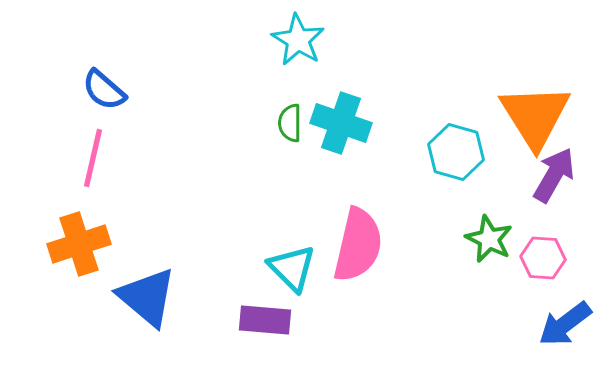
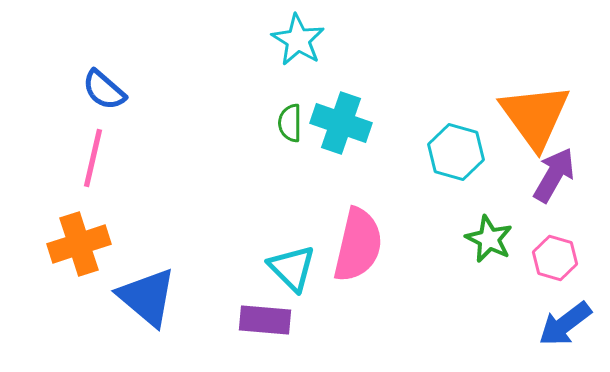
orange triangle: rotated 4 degrees counterclockwise
pink hexagon: moved 12 px right; rotated 12 degrees clockwise
